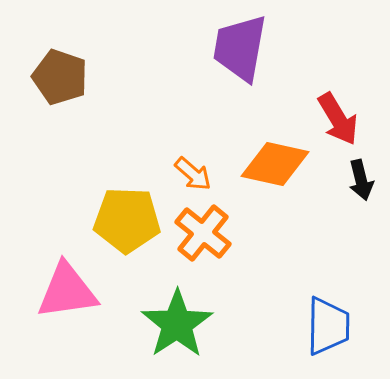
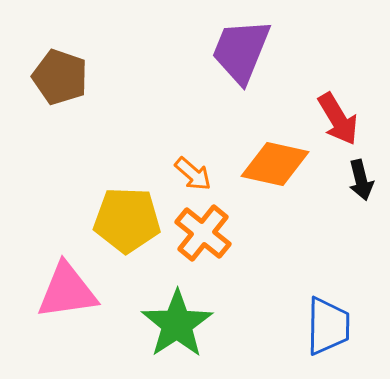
purple trapezoid: moved 1 px right, 3 px down; rotated 12 degrees clockwise
